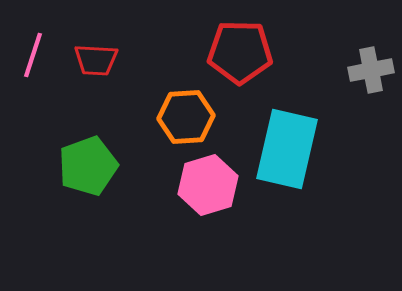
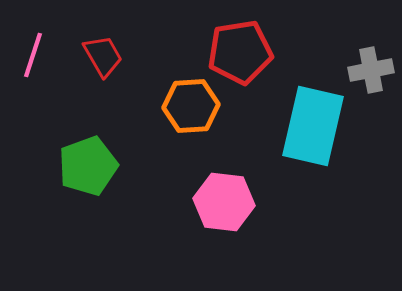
red pentagon: rotated 10 degrees counterclockwise
red trapezoid: moved 7 px right, 4 px up; rotated 123 degrees counterclockwise
orange hexagon: moved 5 px right, 11 px up
cyan rectangle: moved 26 px right, 23 px up
pink hexagon: moved 16 px right, 17 px down; rotated 24 degrees clockwise
